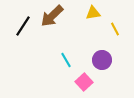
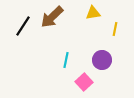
brown arrow: moved 1 px down
yellow line: rotated 40 degrees clockwise
cyan line: rotated 42 degrees clockwise
